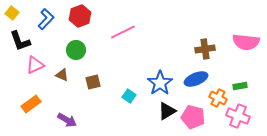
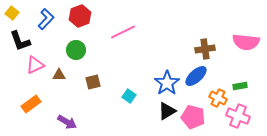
brown triangle: moved 3 px left; rotated 24 degrees counterclockwise
blue ellipse: moved 3 px up; rotated 20 degrees counterclockwise
blue star: moved 7 px right
purple arrow: moved 2 px down
